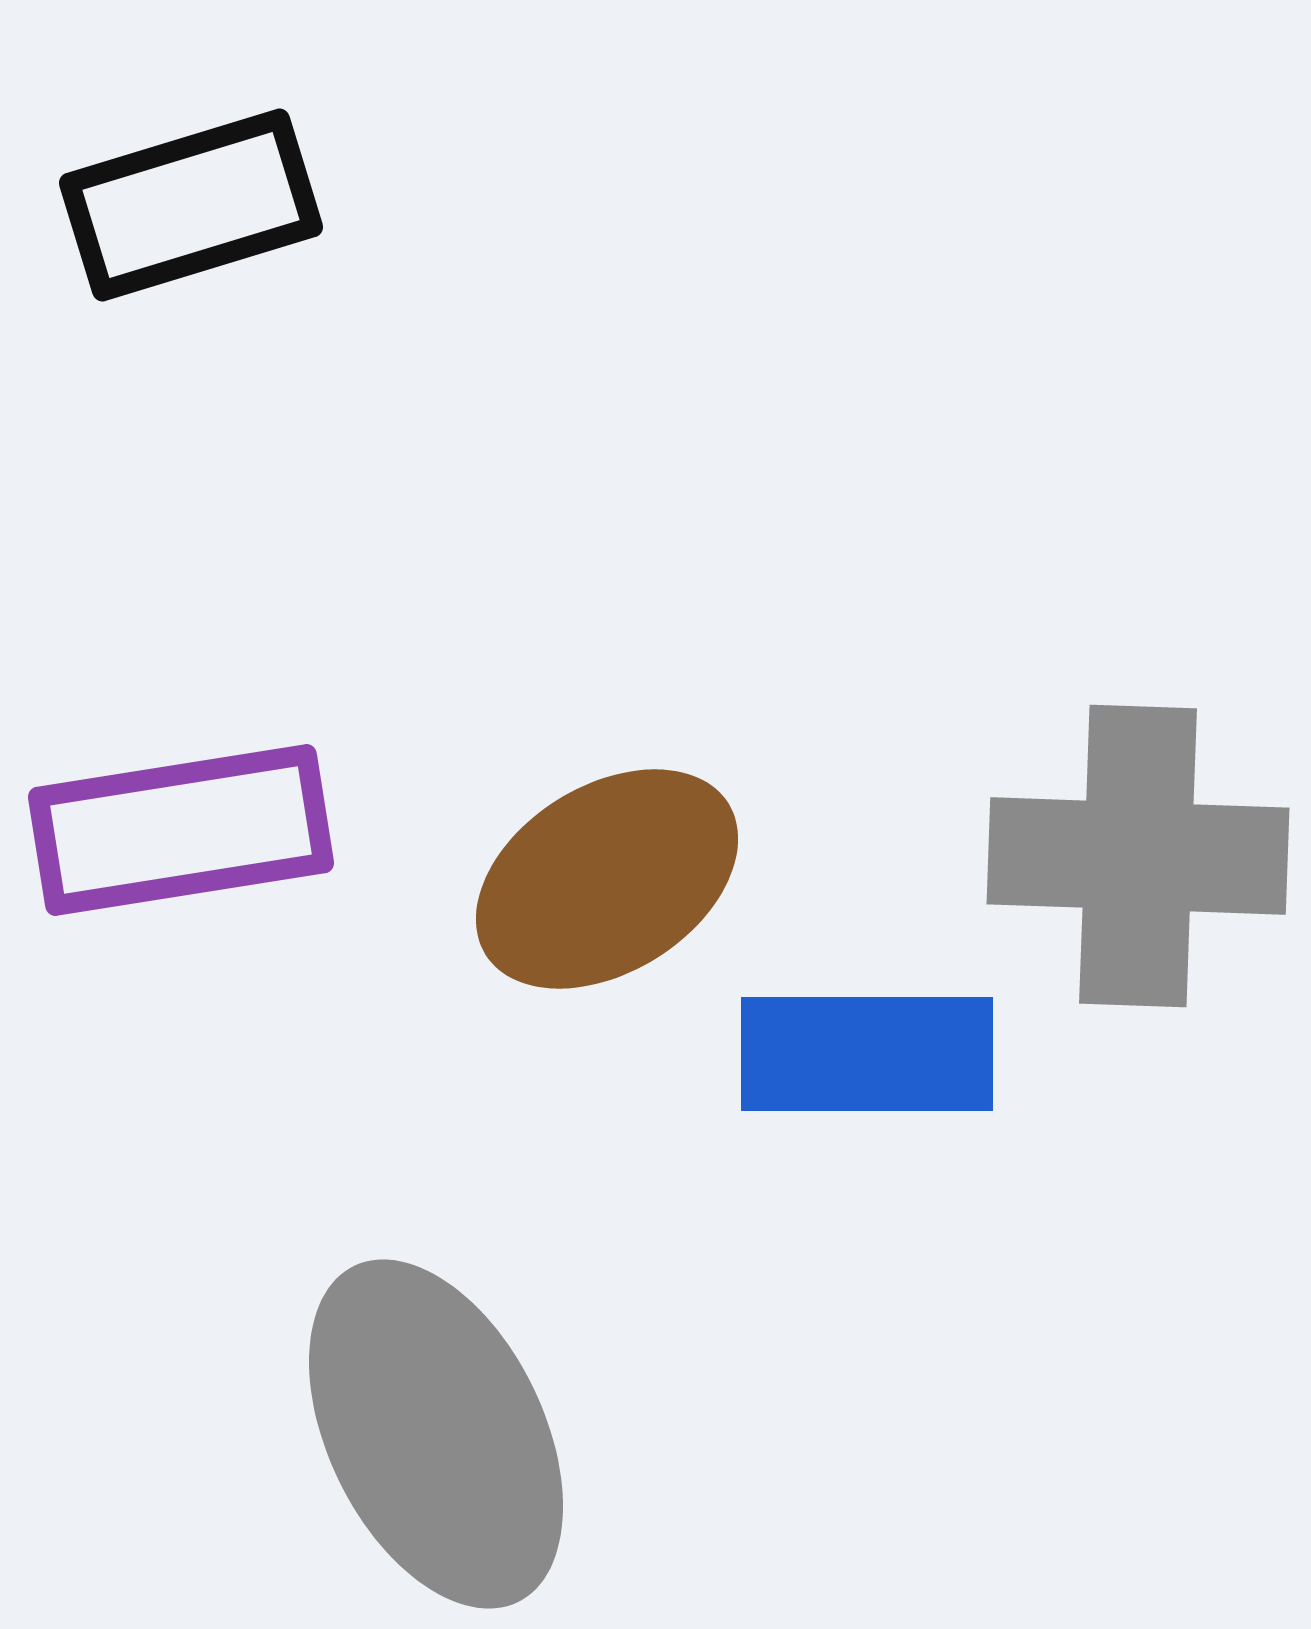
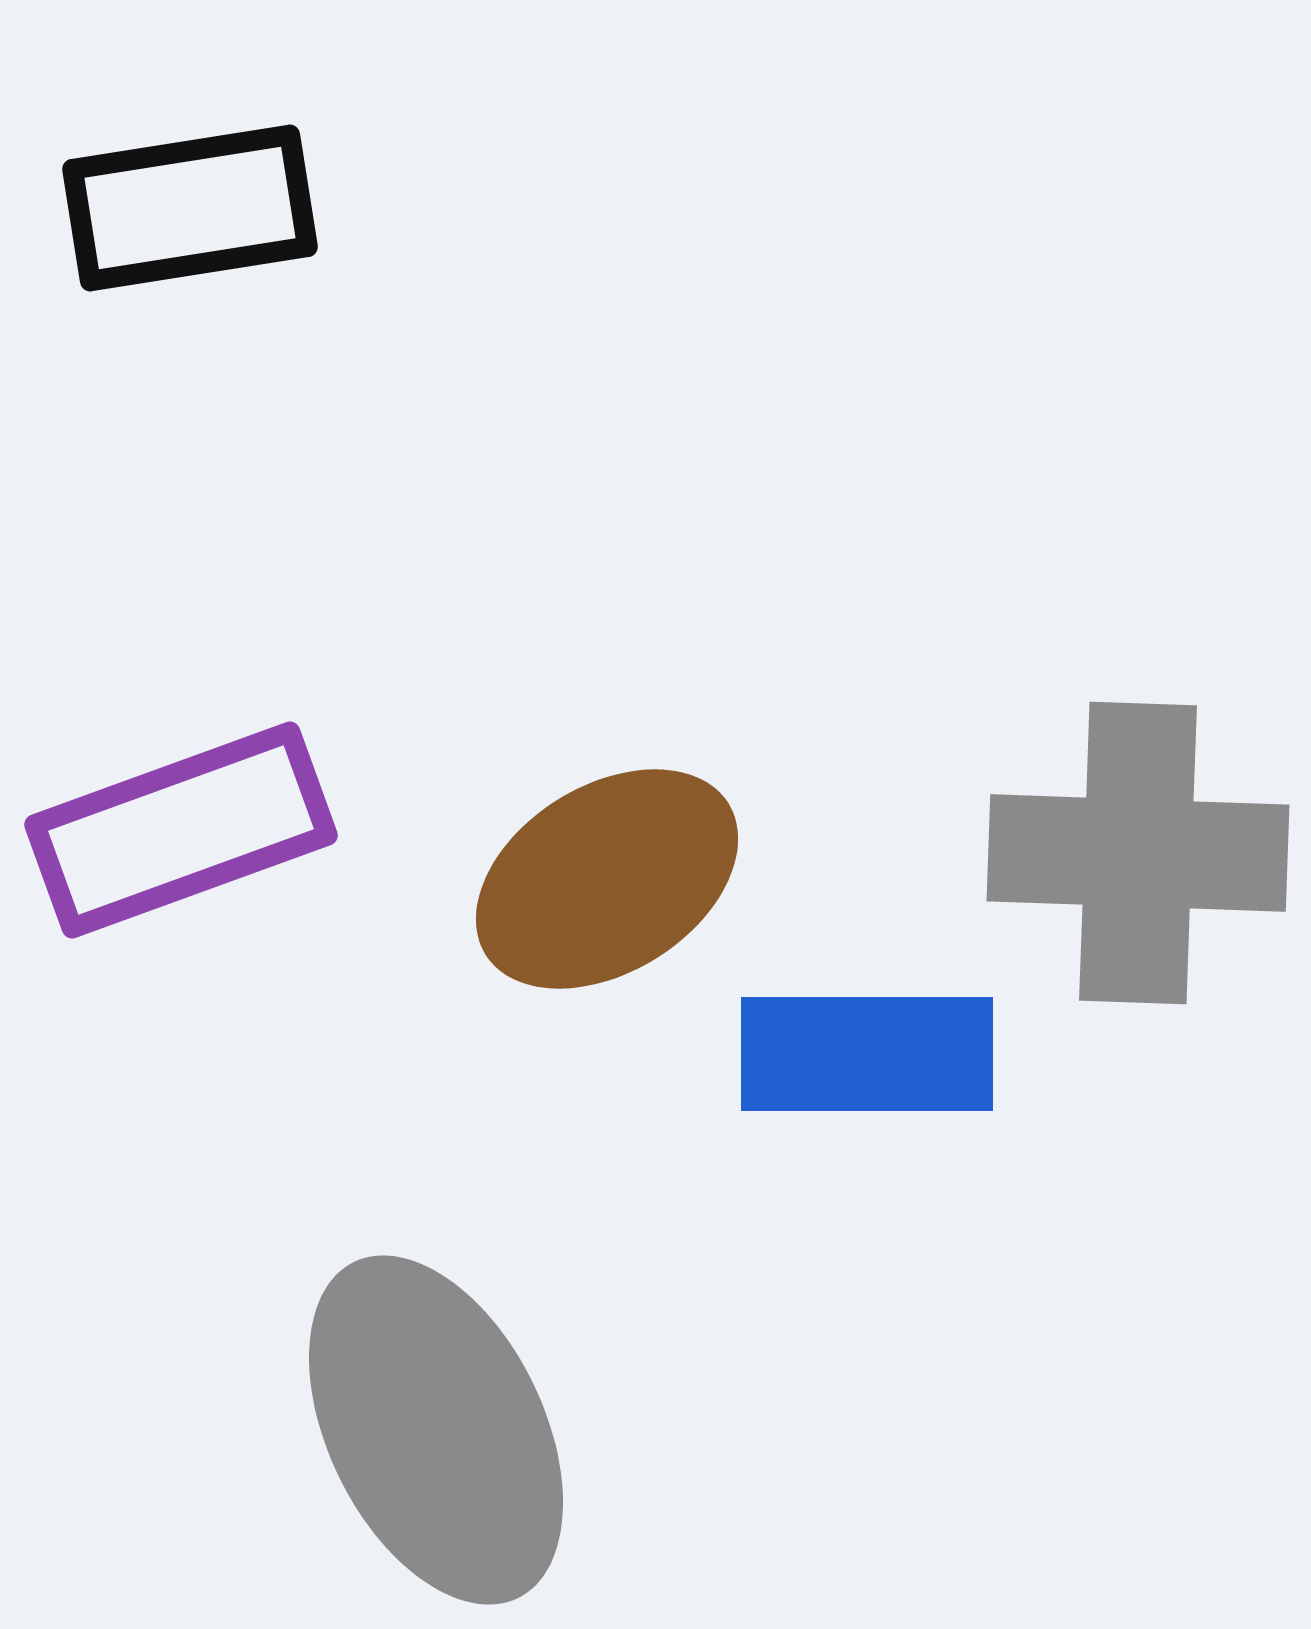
black rectangle: moved 1 px left, 3 px down; rotated 8 degrees clockwise
purple rectangle: rotated 11 degrees counterclockwise
gray cross: moved 3 px up
gray ellipse: moved 4 px up
